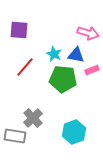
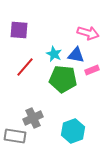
gray cross: rotated 18 degrees clockwise
cyan hexagon: moved 1 px left, 1 px up
